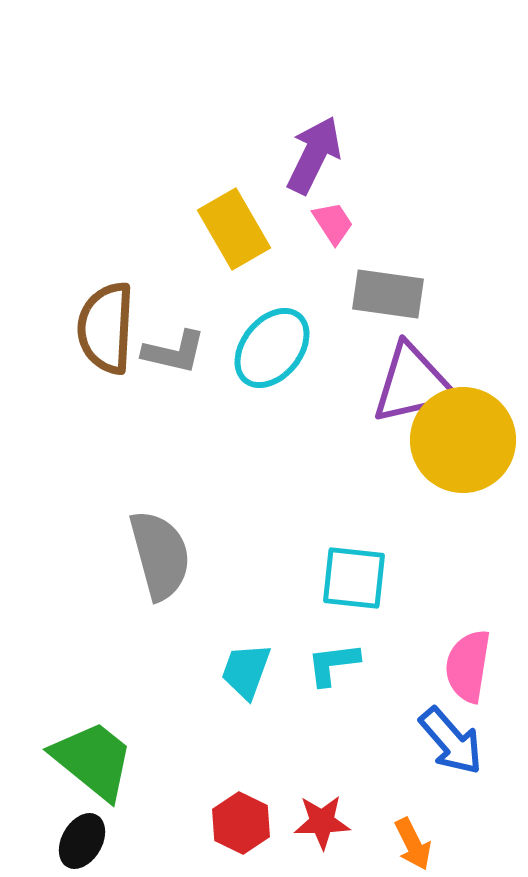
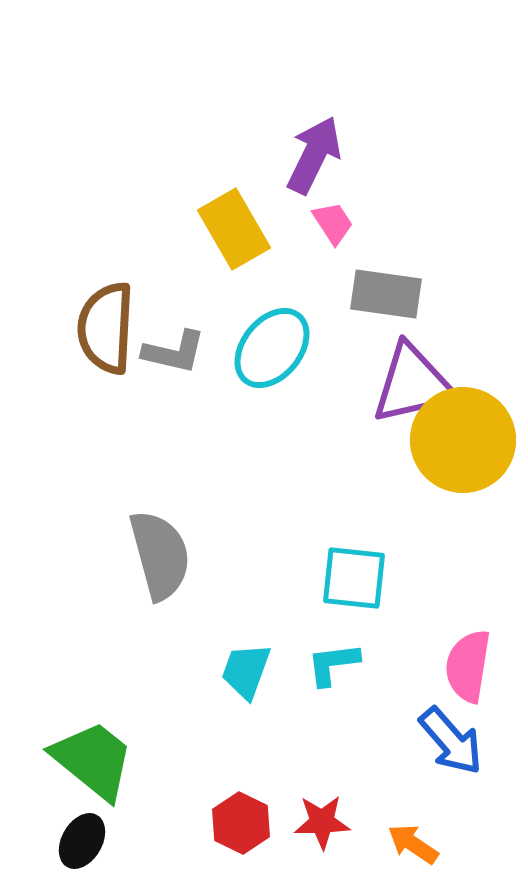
gray rectangle: moved 2 px left
orange arrow: rotated 150 degrees clockwise
